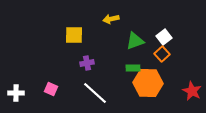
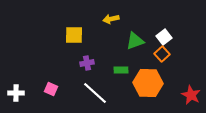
green rectangle: moved 12 px left, 2 px down
red star: moved 1 px left, 4 px down
